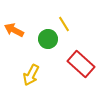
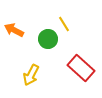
red rectangle: moved 4 px down
